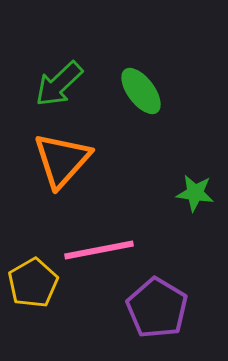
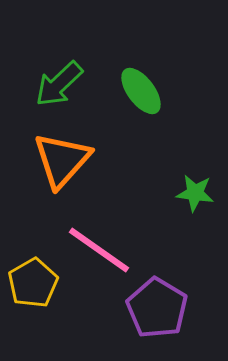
pink line: rotated 46 degrees clockwise
